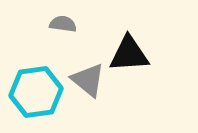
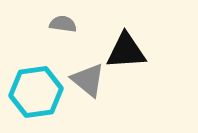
black triangle: moved 3 px left, 3 px up
